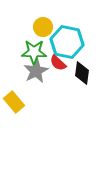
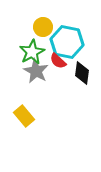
green star: moved 2 px left; rotated 30 degrees counterclockwise
red semicircle: moved 2 px up
gray star: rotated 15 degrees counterclockwise
yellow rectangle: moved 10 px right, 14 px down
